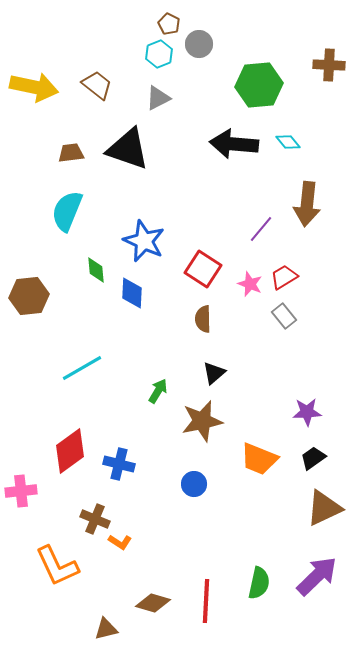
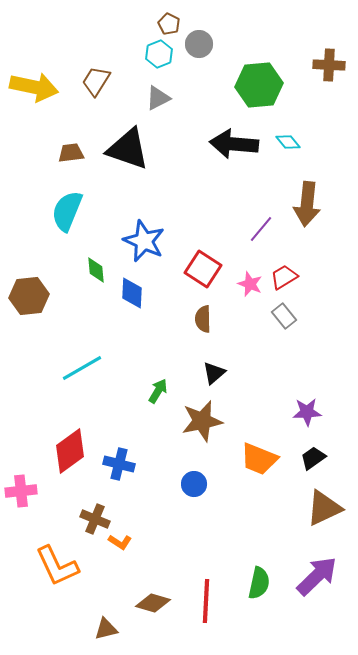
brown trapezoid at (97, 85): moved 1 px left, 4 px up; rotated 96 degrees counterclockwise
